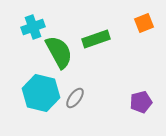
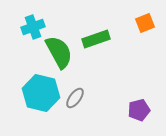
orange square: moved 1 px right
purple pentagon: moved 2 px left, 8 px down
